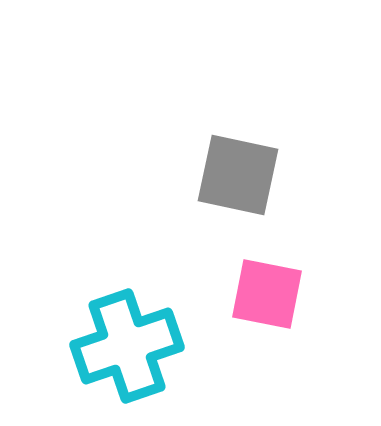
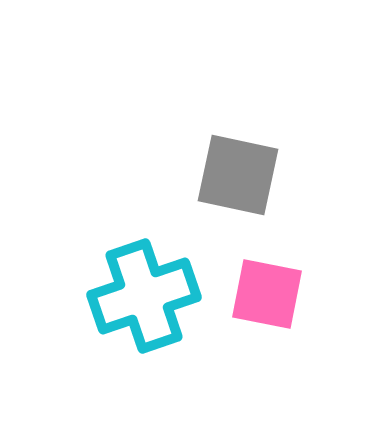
cyan cross: moved 17 px right, 50 px up
